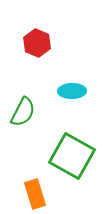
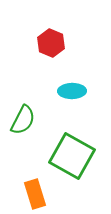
red hexagon: moved 14 px right
green semicircle: moved 8 px down
